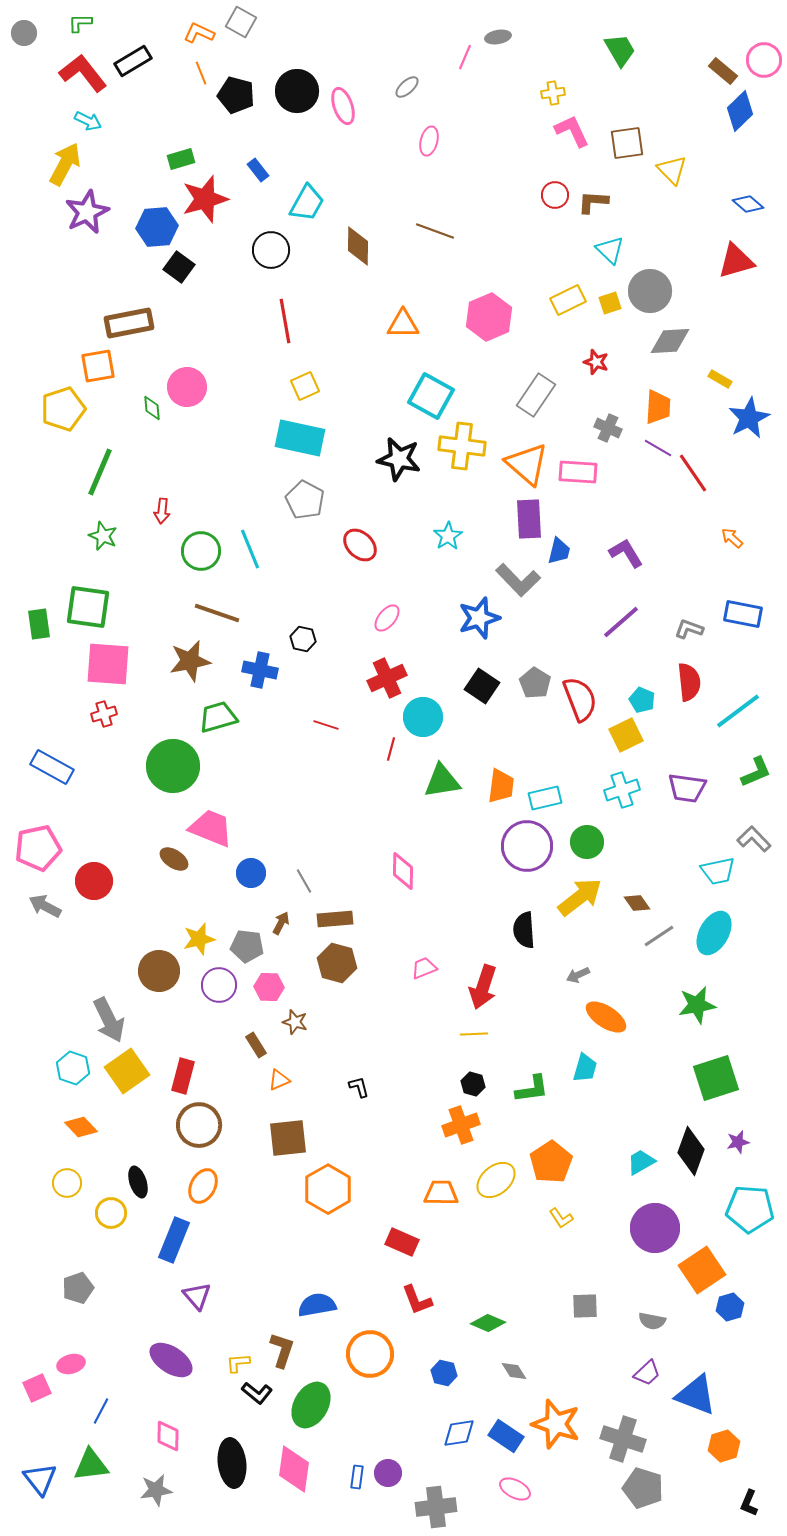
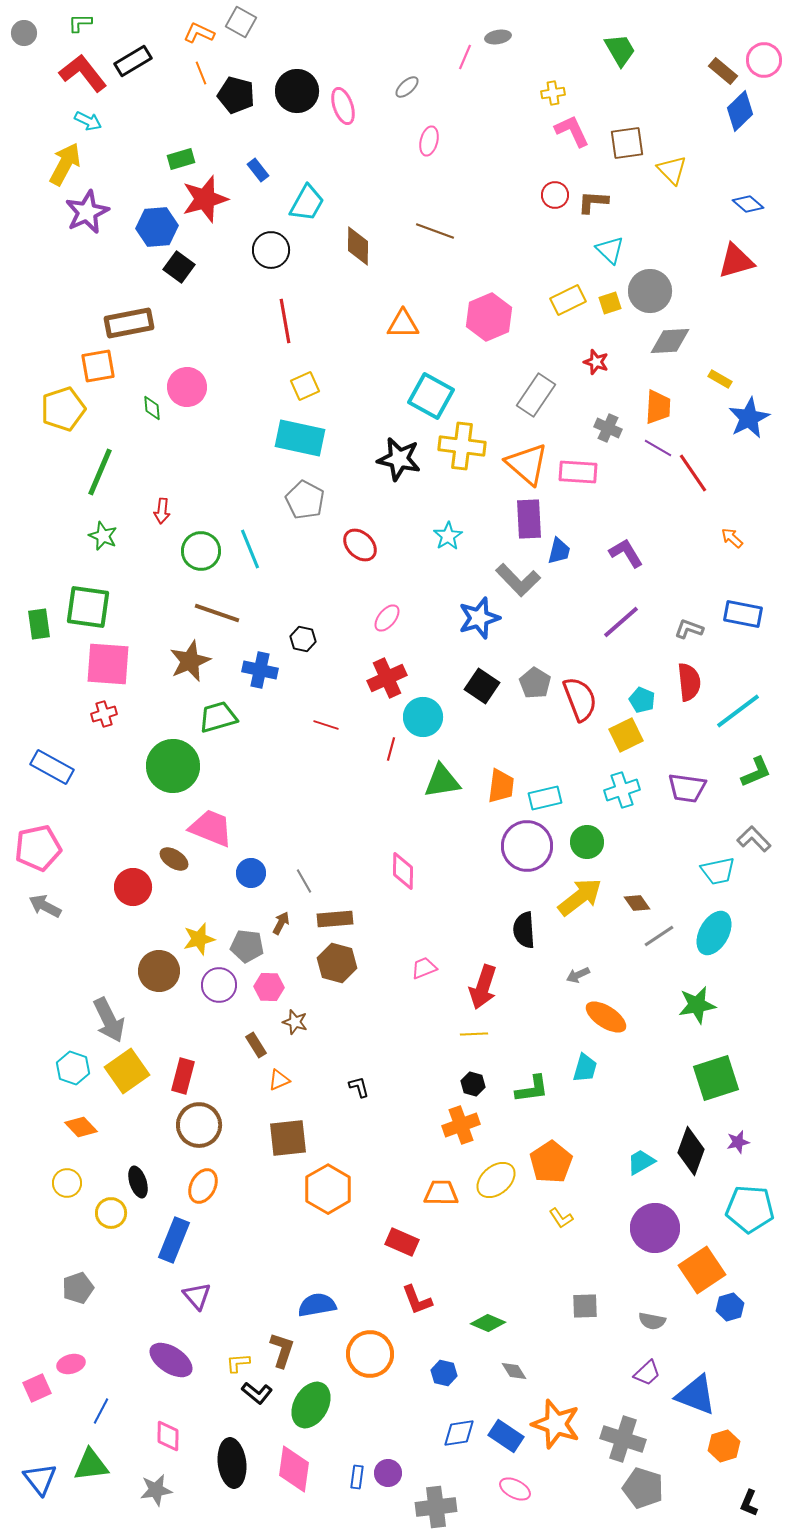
brown star at (190, 661): rotated 12 degrees counterclockwise
red circle at (94, 881): moved 39 px right, 6 px down
